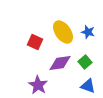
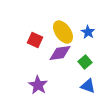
blue star: rotated 16 degrees clockwise
red square: moved 2 px up
purple diamond: moved 10 px up
